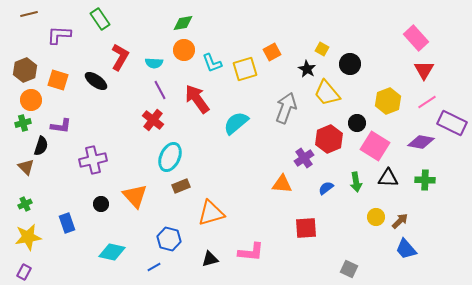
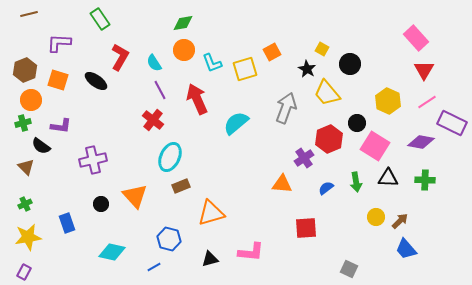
purple L-shape at (59, 35): moved 8 px down
cyan semicircle at (154, 63): rotated 54 degrees clockwise
red arrow at (197, 99): rotated 12 degrees clockwise
yellow hexagon at (388, 101): rotated 15 degrees counterclockwise
black semicircle at (41, 146): rotated 108 degrees clockwise
